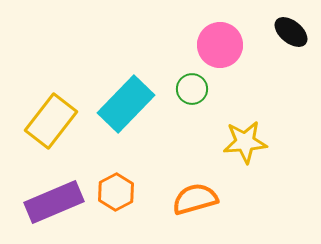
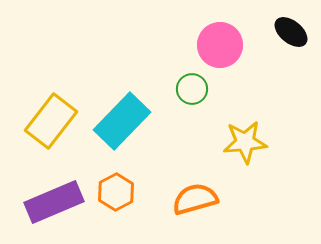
cyan rectangle: moved 4 px left, 17 px down
